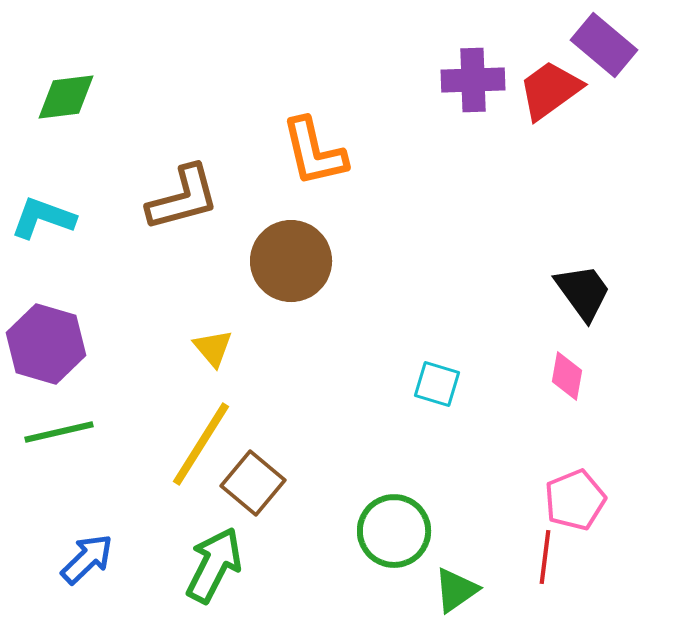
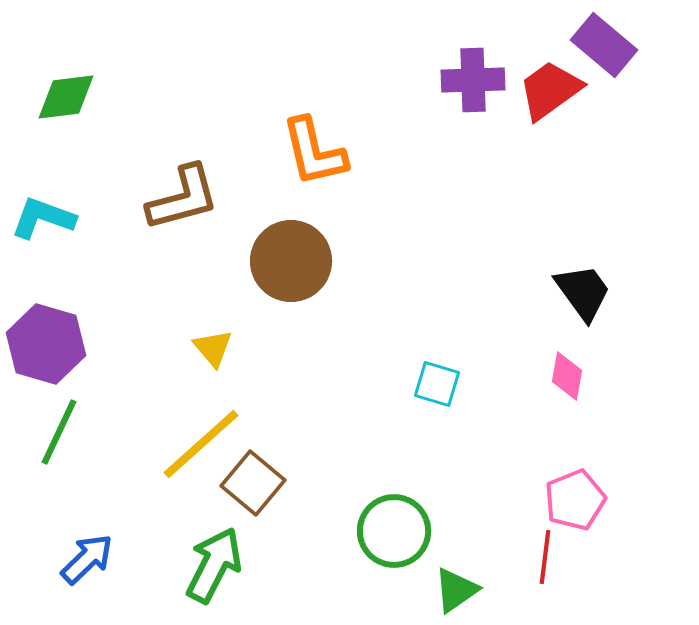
green line: rotated 52 degrees counterclockwise
yellow line: rotated 16 degrees clockwise
